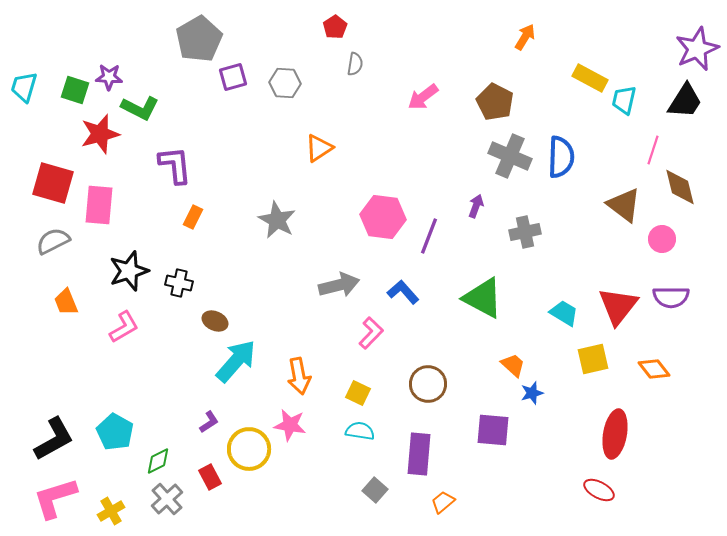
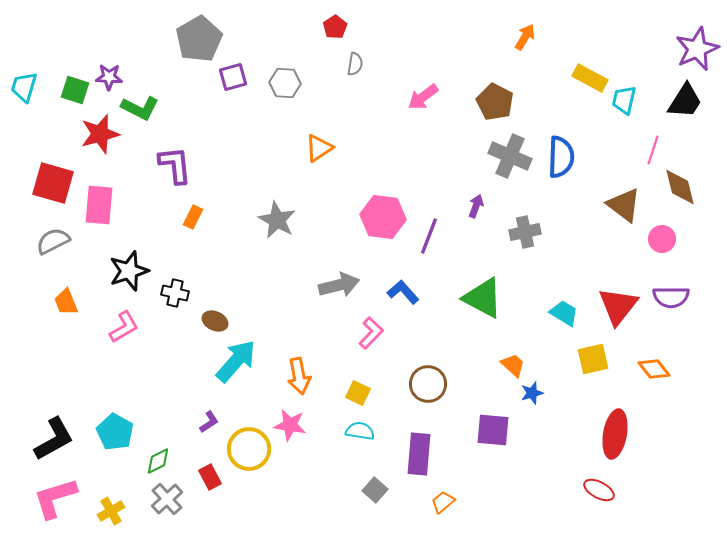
black cross at (179, 283): moved 4 px left, 10 px down
